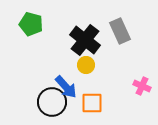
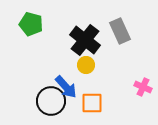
pink cross: moved 1 px right, 1 px down
black circle: moved 1 px left, 1 px up
